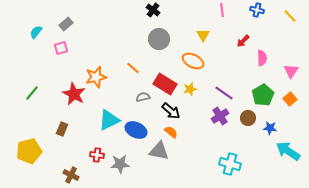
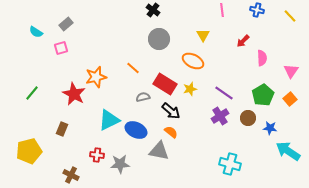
cyan semicircle: rotated 96 degrees counterclockwise
